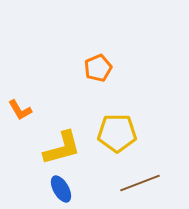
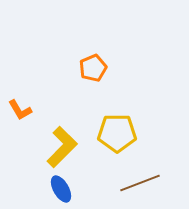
orange pentagon: moved 5 px left
yellow L-shape: moved 1 px up; rotated 30 degrees counterclockwise
